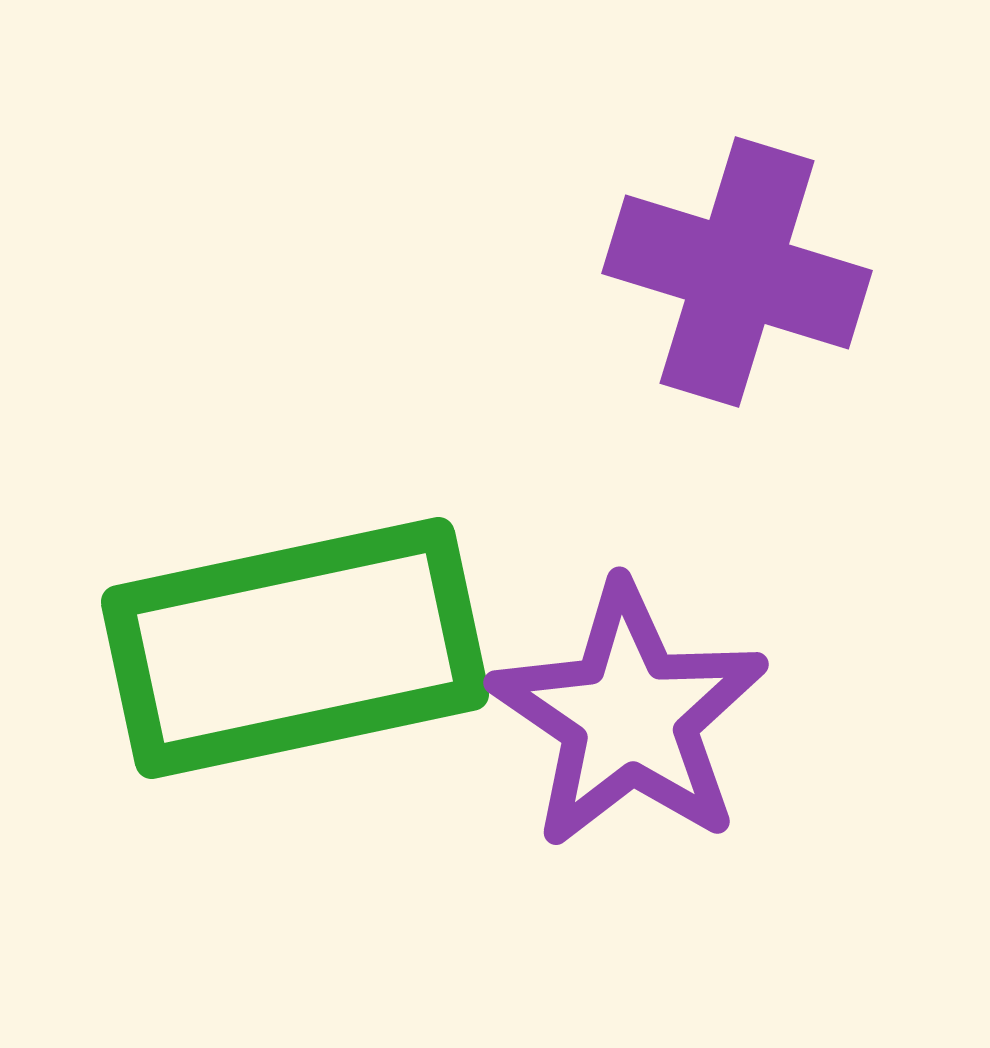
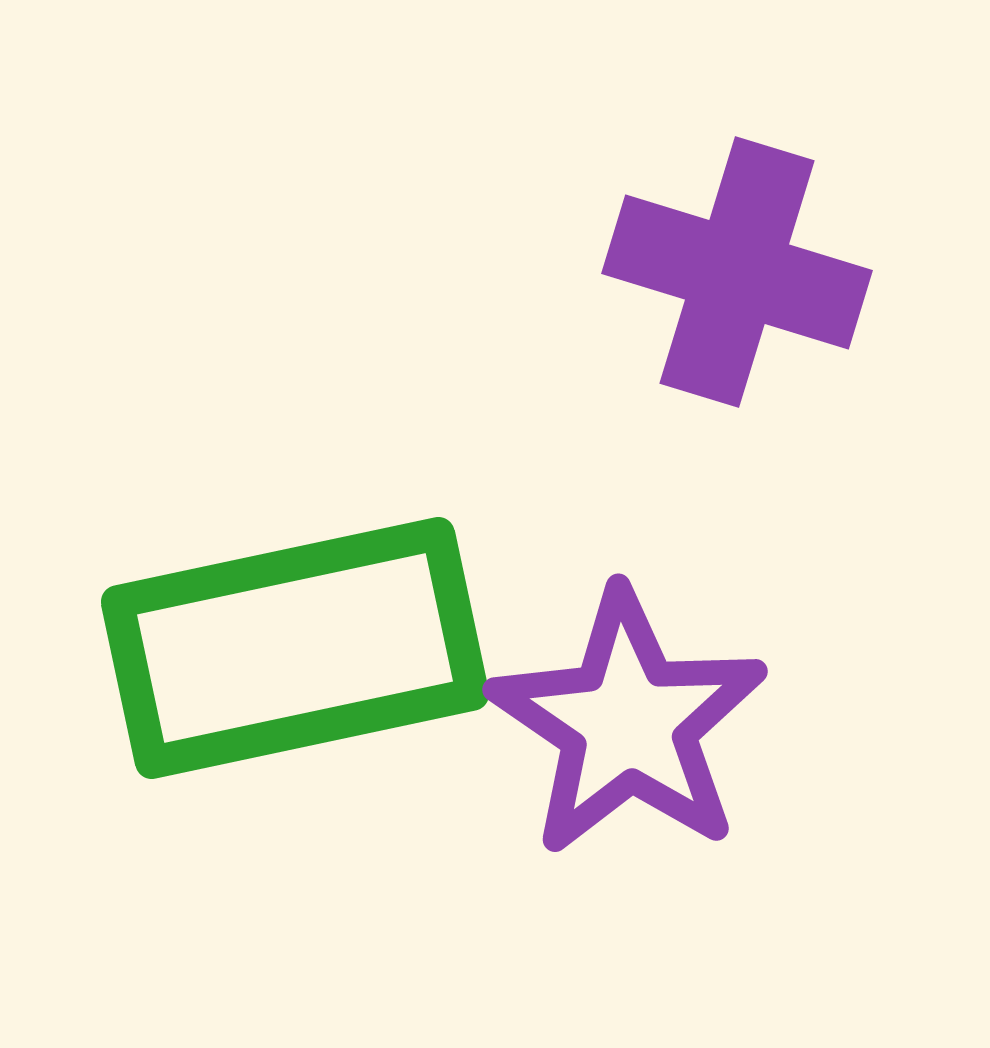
purple star: moved 1 px left, 7 px down
